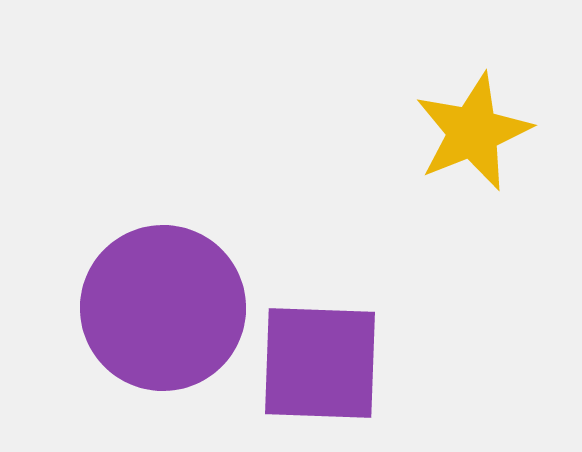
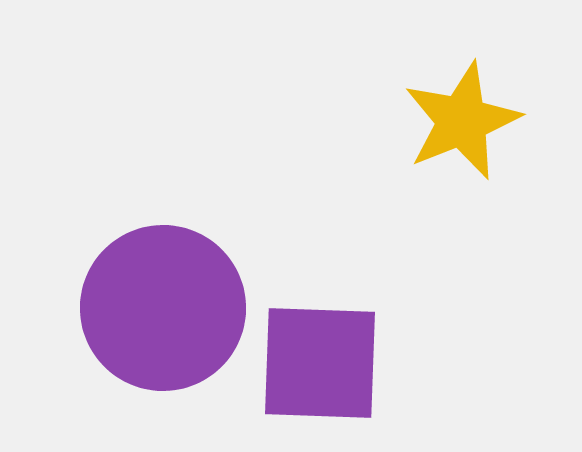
yellow star: moved 11 px left, 11 px up
